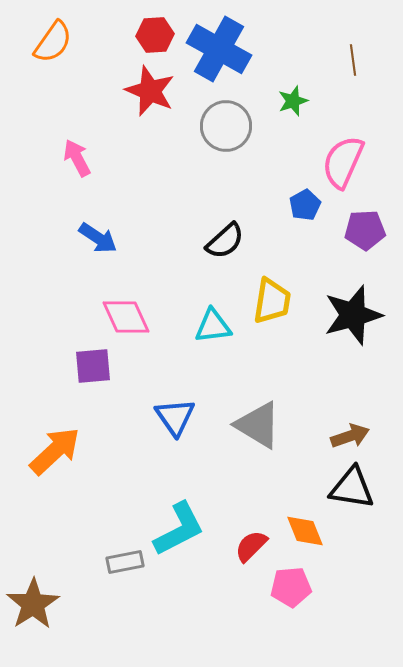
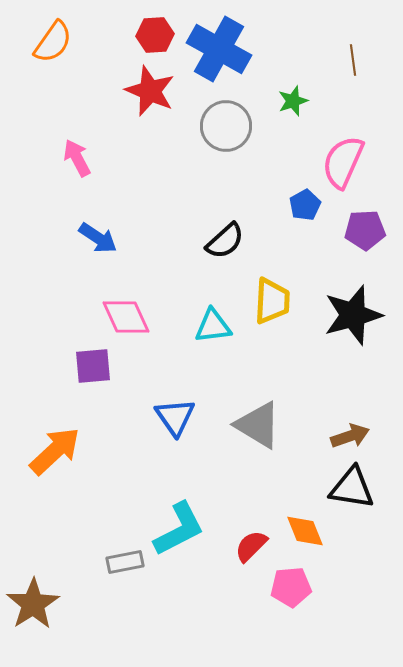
yellow trapezoid: rotated 6 degrees counterclockwise
